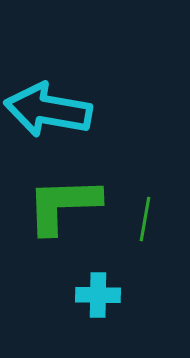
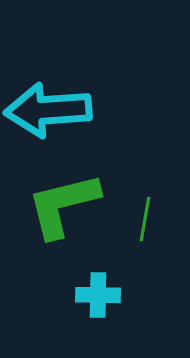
cyan arrow: rotated 14 degrees counterclockwise
green L-shape: rotated 12 degrees counterclockwise
